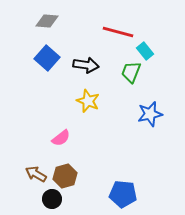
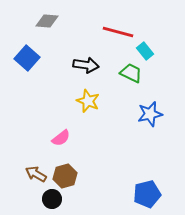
blue square: moved 20 px left
green trapezoid: moved 1 px down; rotated 95 degrees clockwise
blue pentagon: moved 24 px right; rotated 20 degrees counterclockwise
